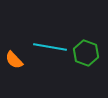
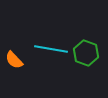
cyan line: moved 1 px right, 2 px down
